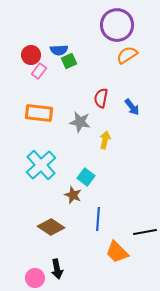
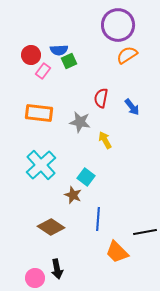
purple circle: moved 1 px right
pink rectangle: moved 4 px right
yellow arrow: rotated 42 degrees counterclockwise
